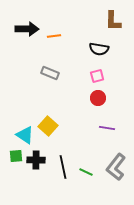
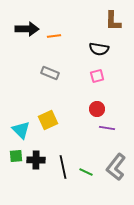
red circle: moved 1 px left, 11 px down
yellow square: moved 6 px up; rotated 24 degrees clockwise
cyan triangle: moved 4 px left, 5 px up; rotated 12 degrees clockwise
